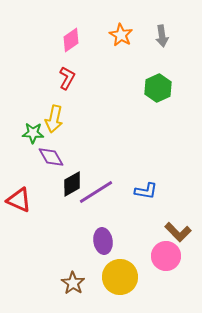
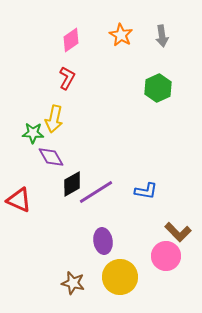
brown star: rotated 20 degrees counterclockwise
